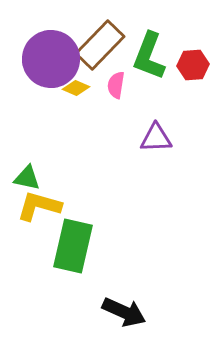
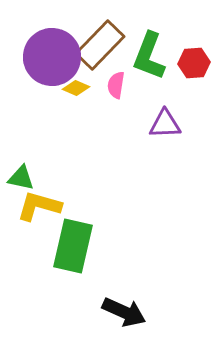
purple circle: moved 1 px right, 2 px up
red hexagon: moved 1 px right, 2 px up
purple triangle: moved 9 px right, 14 px up
green triangle: moved 6 px left
